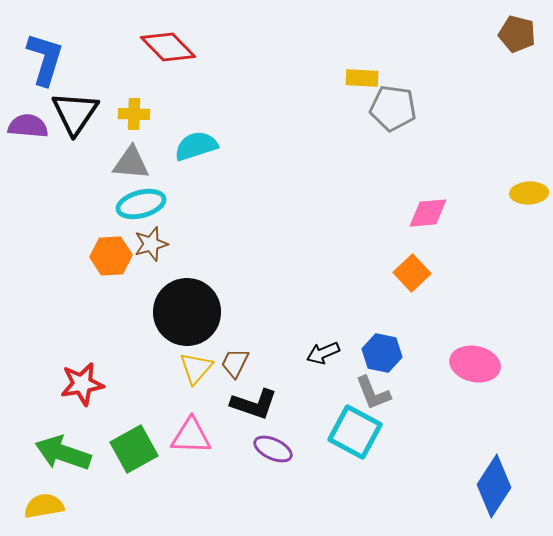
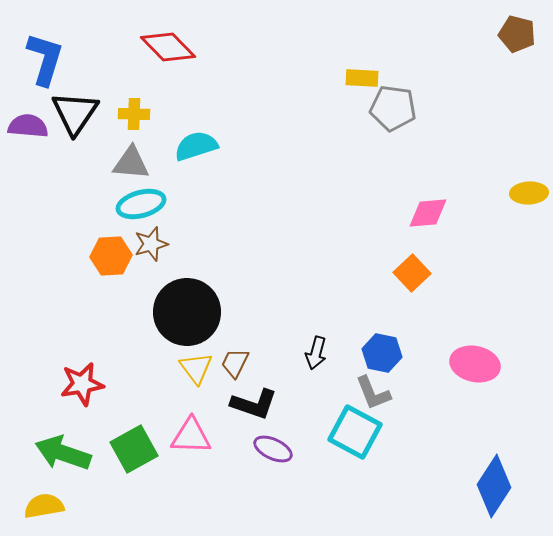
black arrow: moved 7 px left; rotated 52 degrees counterclockwise
yellow triangle: rotated 18 degrees counterclockwise
